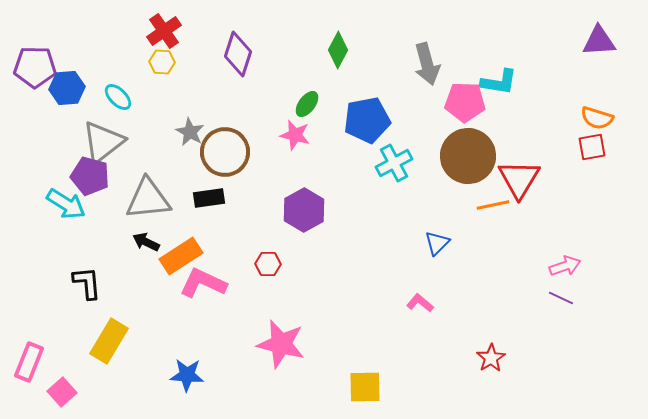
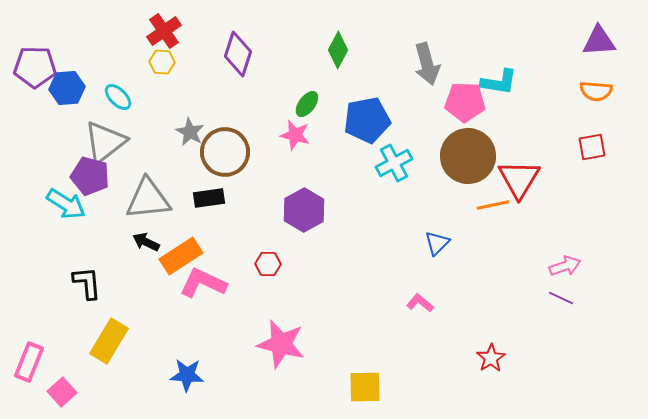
orange semicircle at (597, 118): moved 1 px left, 27 px up; rotated 12 degrees counterclockwise
gray triangle at (103, 142): moved 2 px right
